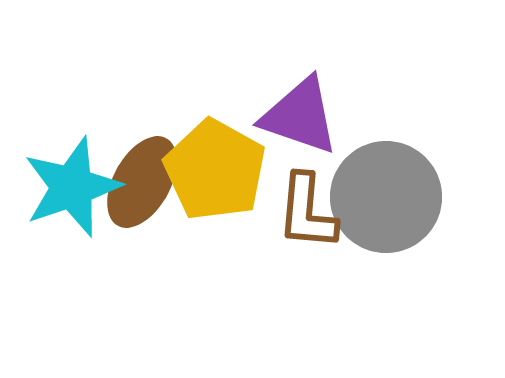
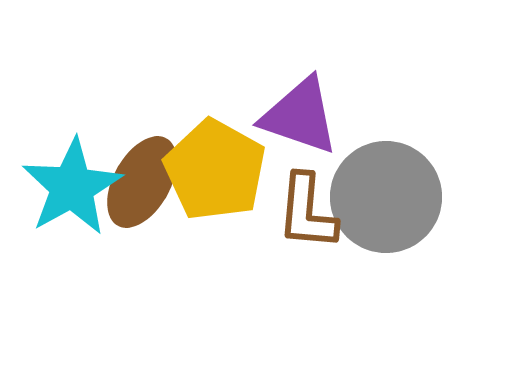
cyan star: rotated 10 degrees counterclockwise
